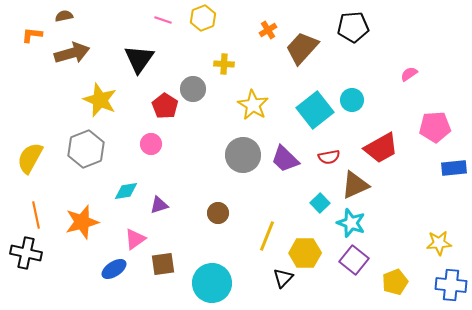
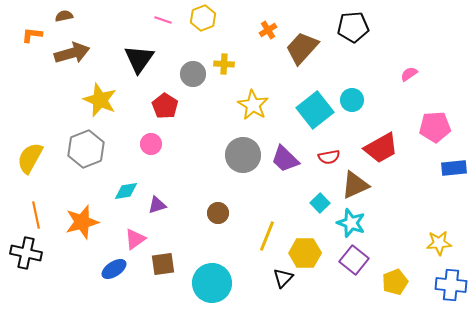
gray circle at (193, 89): moved 15 px up
purple triangle at (159, 205): moved 2 px left
